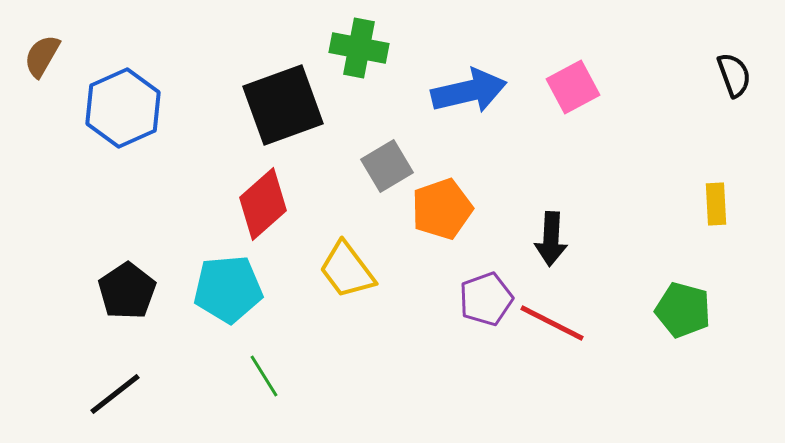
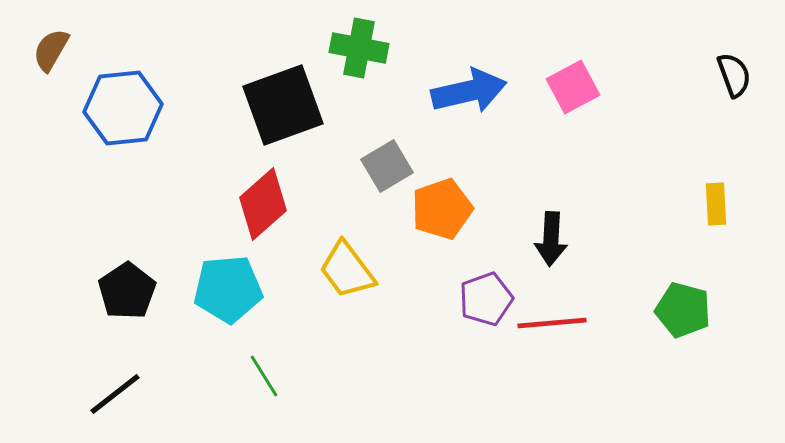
brown semicircle: moved 9 px right, 6 px up
blue hexagon: rotated 18 degrees clockwise
red line: rotated 32 degrees counterclockwise
